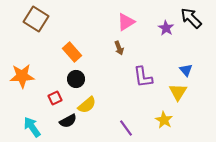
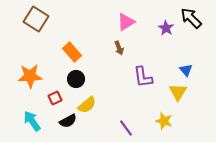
orange star: moved 8 px right
yellow star: moved 1 px down; rotated 12 degrees counterclockwise
cyan arrow: moved 6 px up
